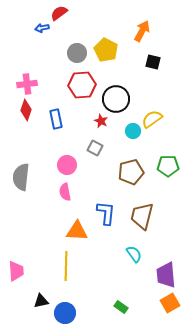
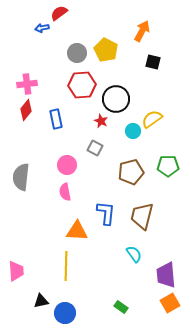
red diamond: rotated 20 degrees clockwise
